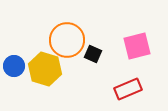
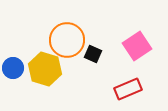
pink square: rotated 20 degrees counterclockwise
blue circle: moved 1 px left, 2 px down
